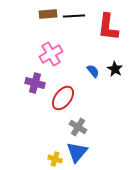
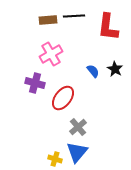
brown rectangle: moved 6 px down
gray cross: rotated 18 degrees clockwise
